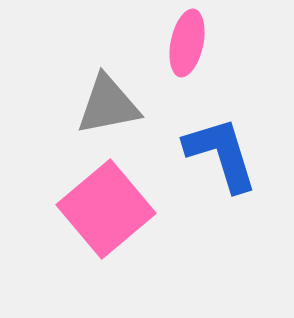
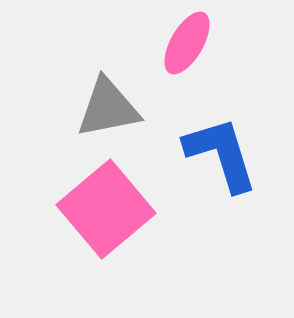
pink ellipse: rotated 18 degrees clockwise
gray triangle: moved 3 px down
